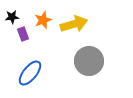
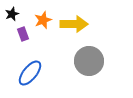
black star: moved 3 px up; rotated 16 degrees counterclockwise
yellow arrow: rotated 16 degrees clockwise
